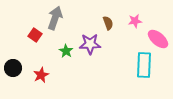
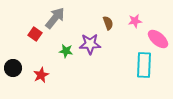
gray arrow: rotated 20 degrees clockwise
red square: moved 1 px up
green star: rotated 24 degrees counterclockwise
